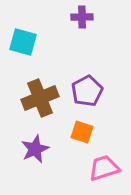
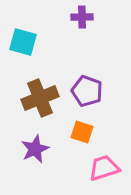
purple pentagon: rotated 24 degrees counterclockwise
